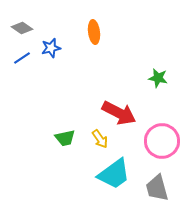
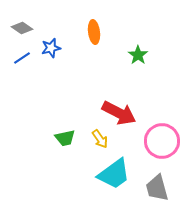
green star: moved 20 px left, 23 px up; rotated 24 degrees clockwise
